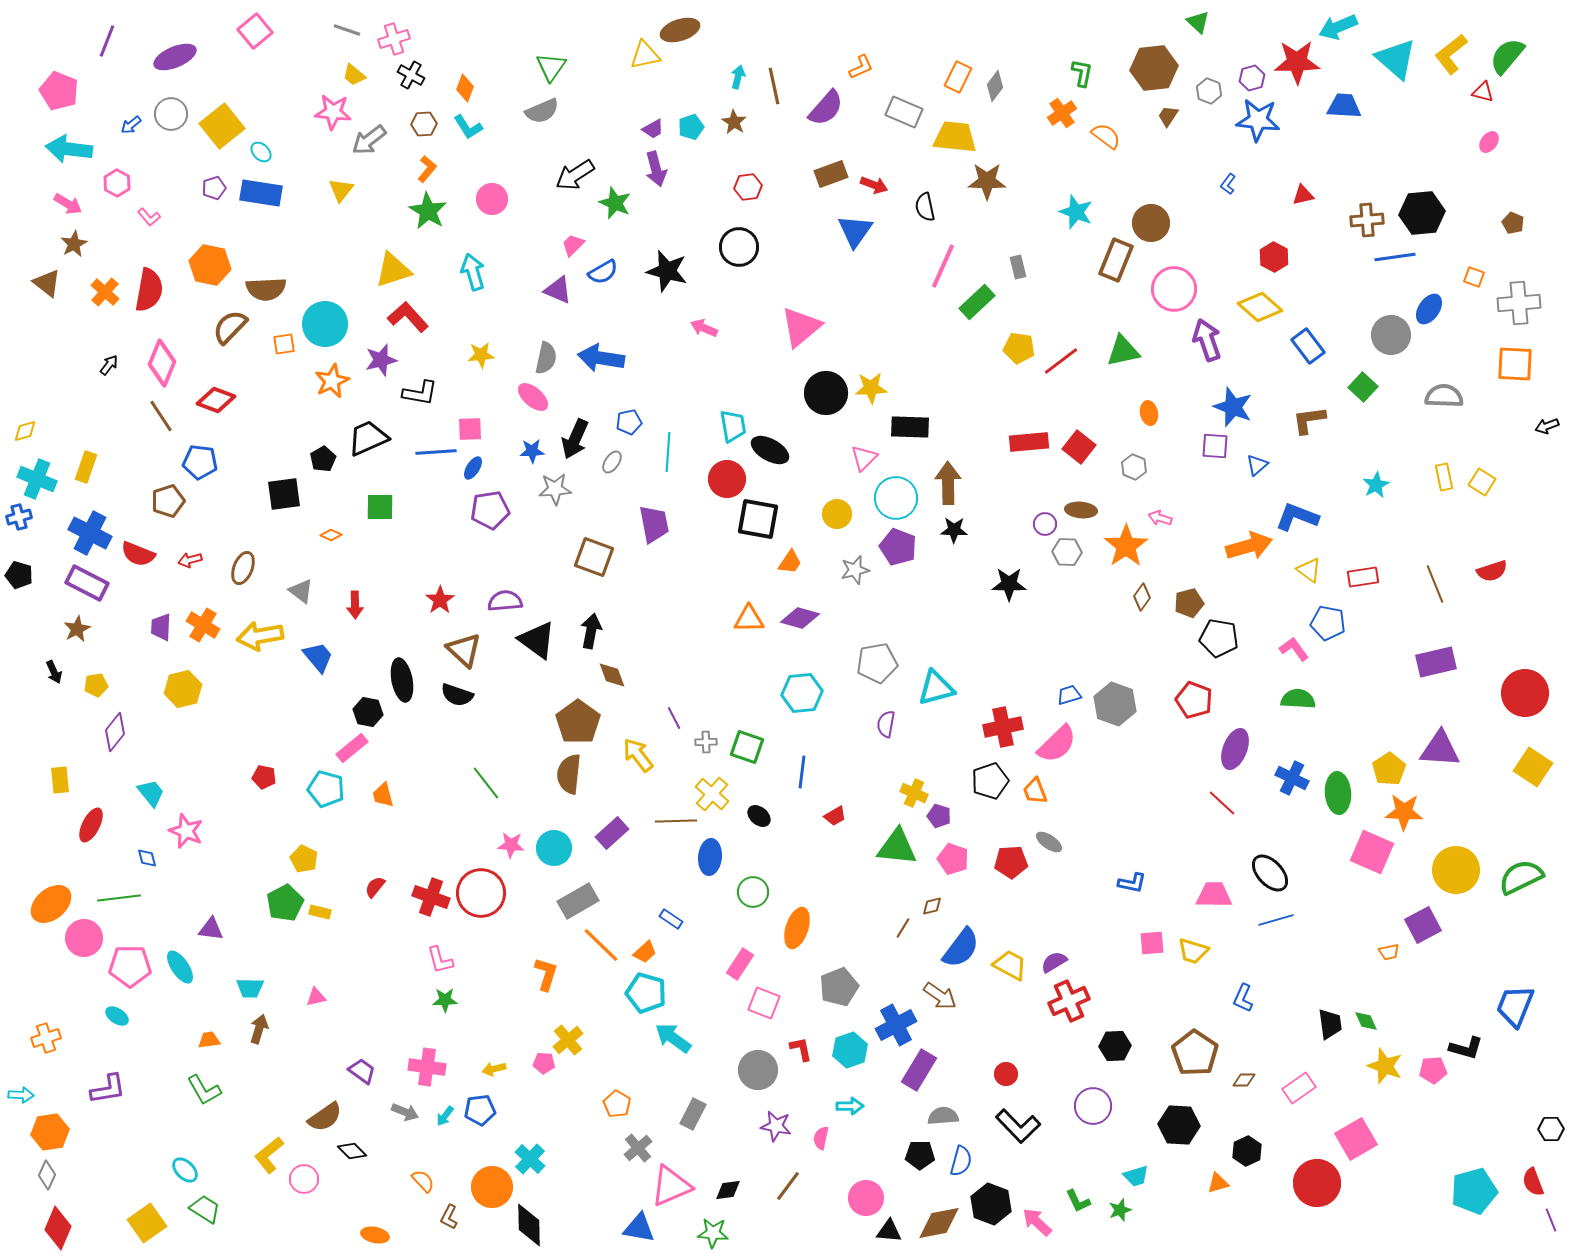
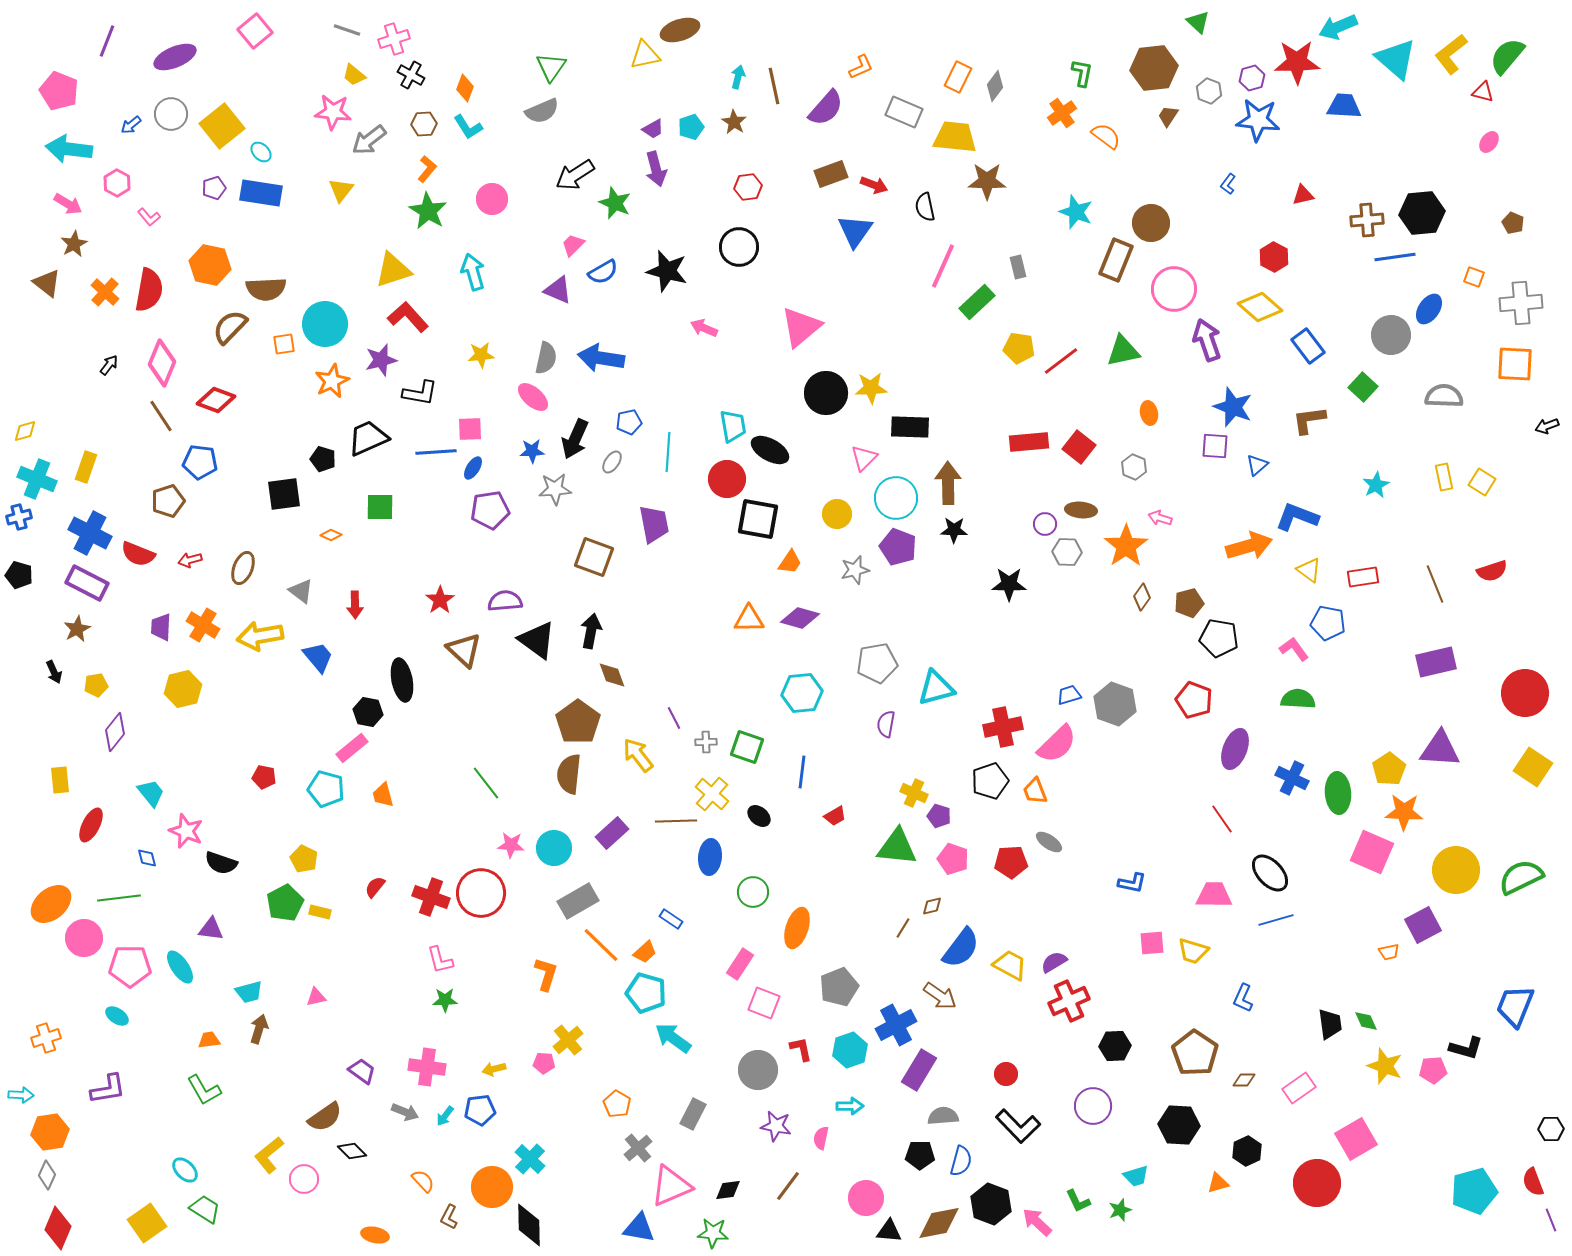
gray cross at (1519, 303): moved 2 px right
black pentagon at (323, 459): rotated 25 degrees counterclockwise
black semicircle at (457, 695): moved 236 px left, 168 px down
red line at (1222, 803): moved 16 px down; rotated 12 degrees clockwise
cyan trapezoid at (250, 988): moved 1 px left, 4 px down; rotated 16 degrees counterclockwise
